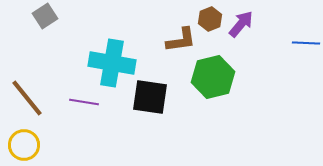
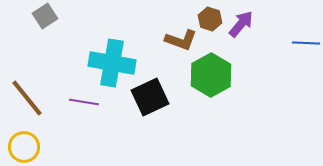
brown hexagon: rotated 20 degrees counterclockwise
brown L-shape: rotated 28 degrees clockwise
green hexagon: moved 2 px left, 2 px up; rotated 15 degrees counterclockwise
black square: rotated 33 degrees counterclockwise
yellow circle: moved 2 px down
